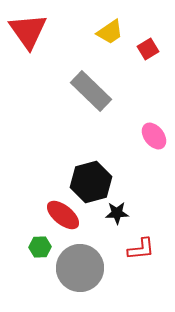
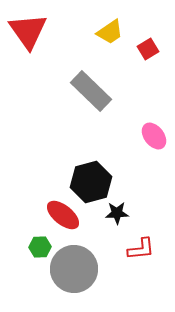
gray circle: moved 6 px left, 1 px down
